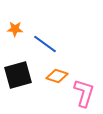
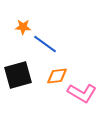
orange star: moved 8 px right, 2 px up
orange diamond: rotated 25 degrees counterclockwise
pink L-shape: moved 2 px left; rotated 104 degrees clockwise
